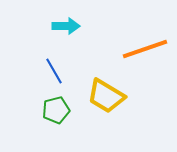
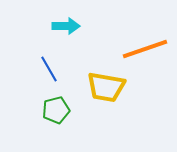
blue line: moved 5 px left, 2 px up
yellow trapezoid: moved 9 px up; rotated 21 degrees counterclockwise
